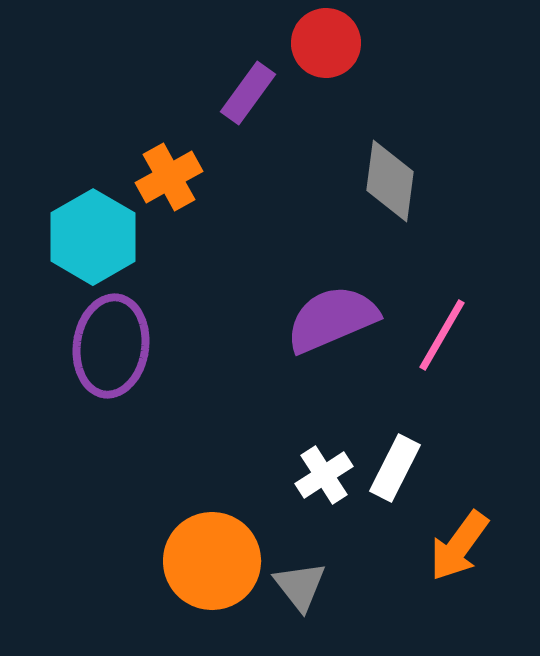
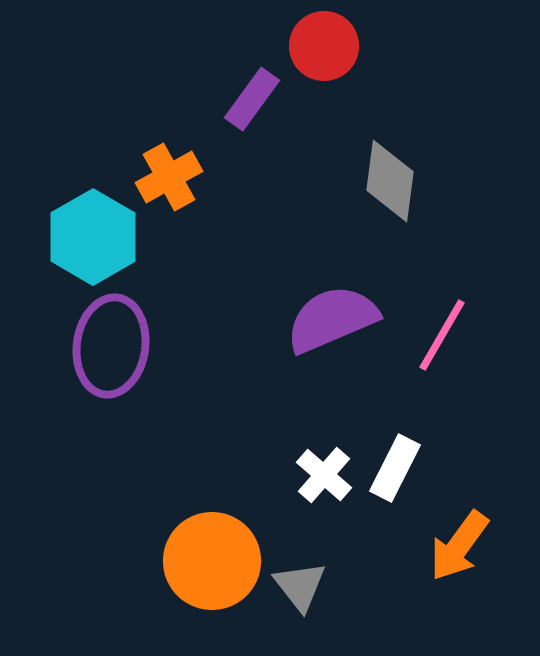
red circle: moved 2 px left, 3 px down
purple rectangle: moved 4 px right, 6 px down
white cross: rotated 16 degrees counterclockwise
